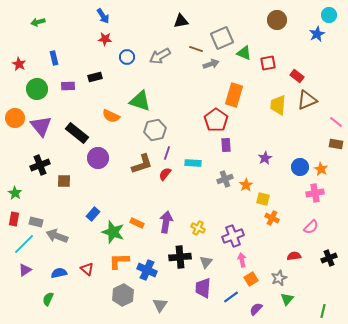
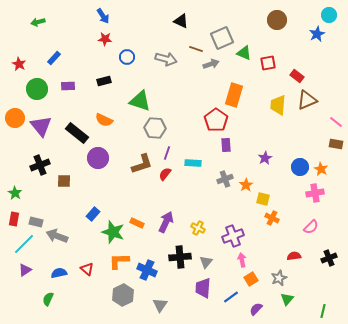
black triangle at (181, 21): rotated 35 degrees clockwise
gray arrow at (160, 56): moved 6 px right, 3 px down; rotated 135 degrees counterclockwise
blue rectangle at (54, 58): rotated 56 degrees clockwise
black rectangle at (95, 77): moved 9 px right, 4 px down
orange semicircle at (111, 116): moved 7 px left, 4 px down
gray hexagon at (155, 130): moved 2 px up; rotated 15 degrees clockwise
purple arrow at (166, 222): rotated 15 degrees clockwise
